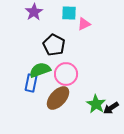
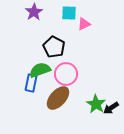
black pentagon: moved 2 px down
